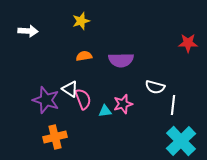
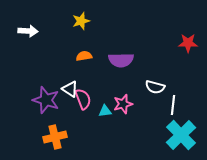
cyan cross: moved 6 px up
